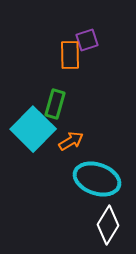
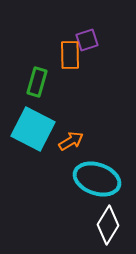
green rectangle: moved 18 px left, 22 px up
cyan square: rotated 18 degrees counterclockwise
